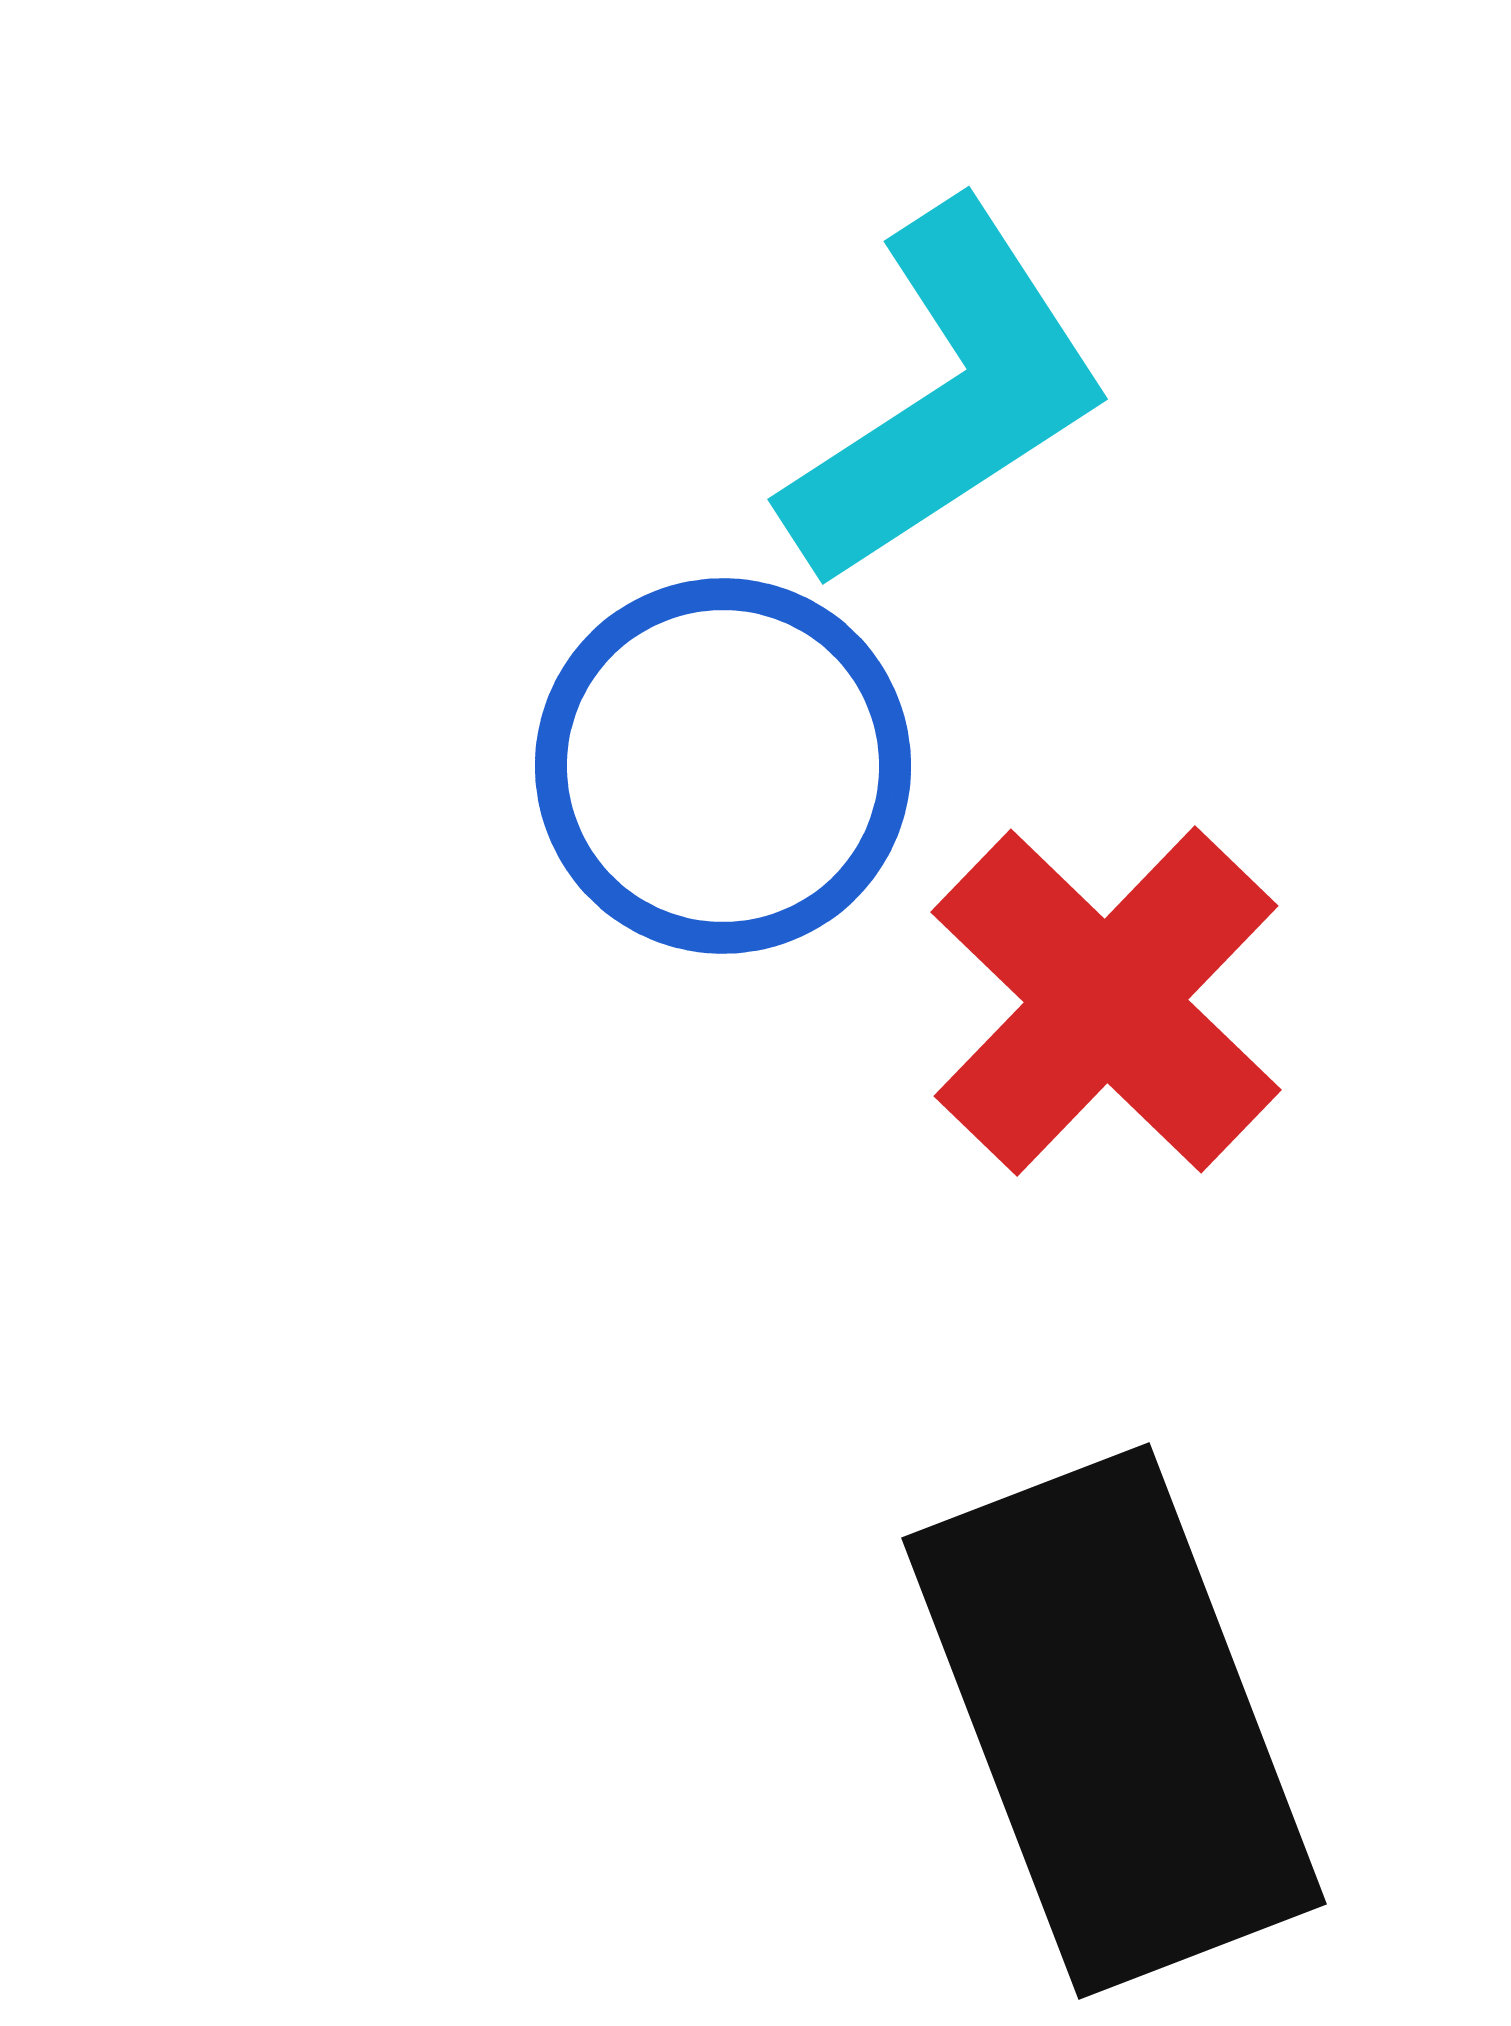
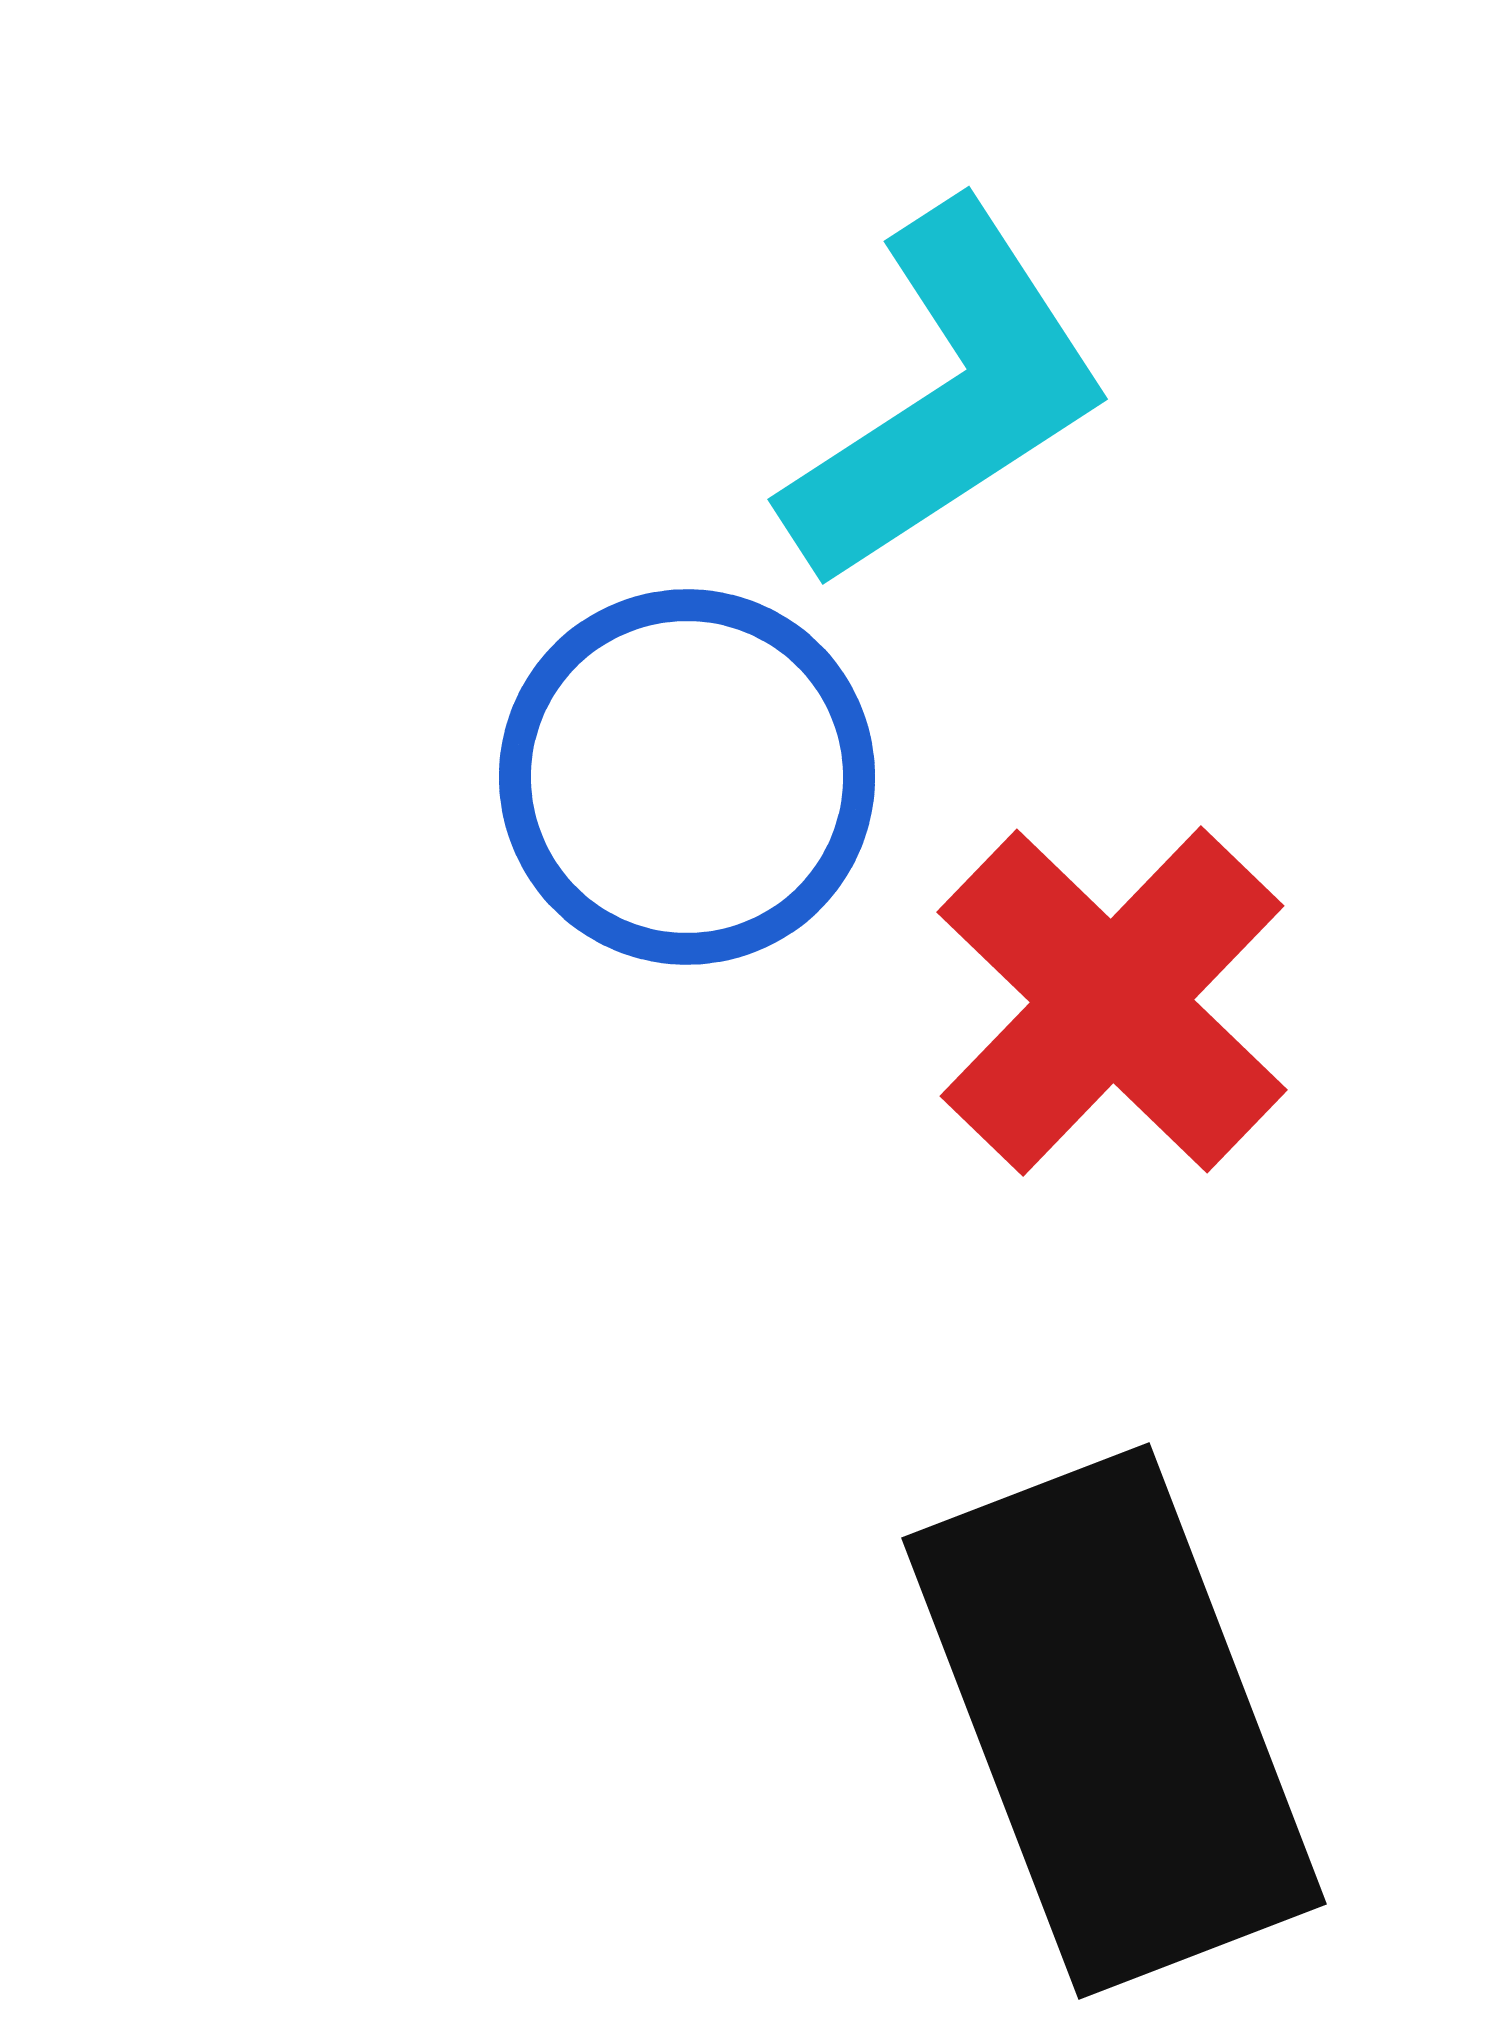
blue circle: moved 36 px left, 11 px down
red cross: moved 6 px right
